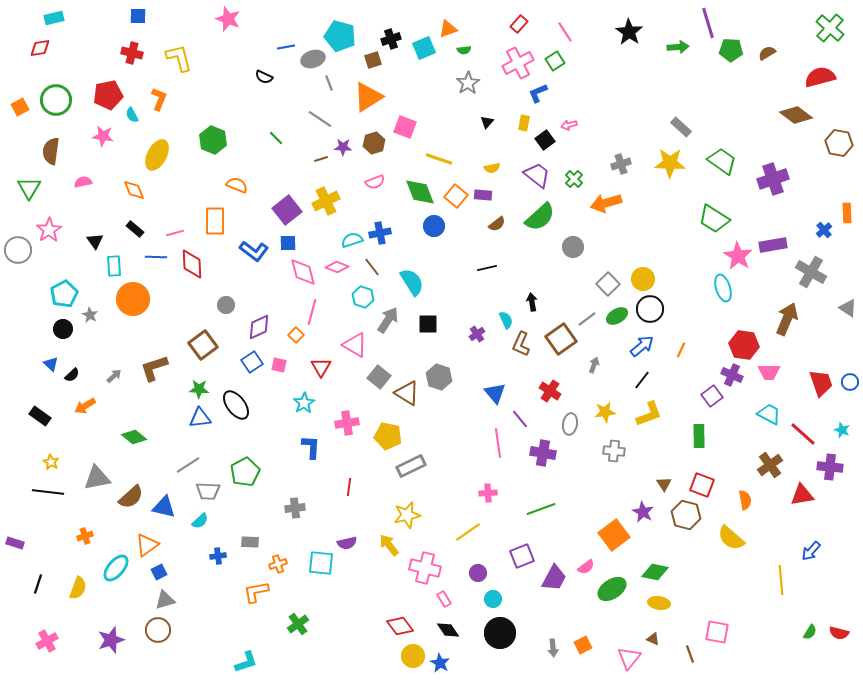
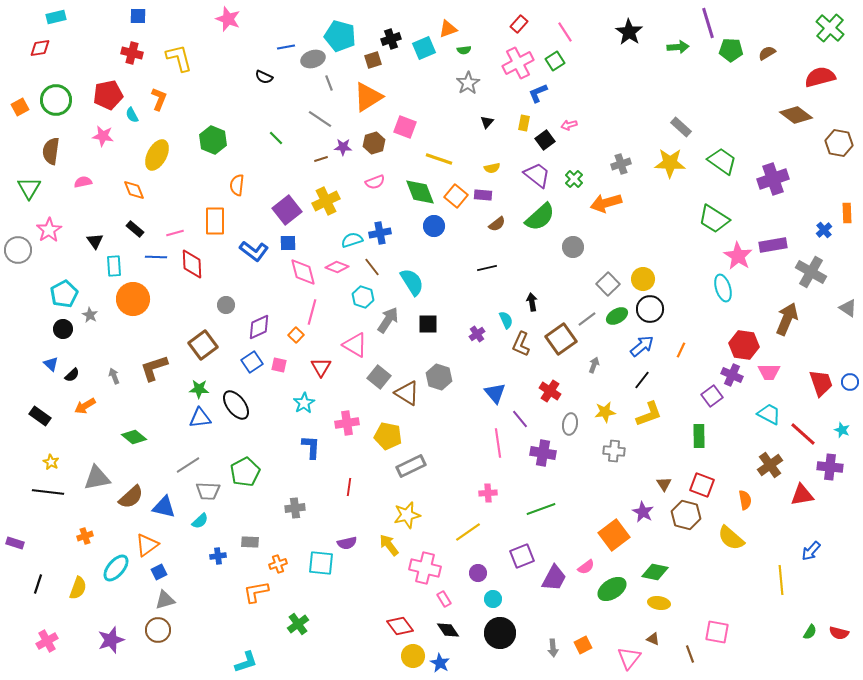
cyan rectangle at (54, 18): moved 2 px right, 1 px up
orange semicircle at (237, 185): rotated 105 degrees counterclockwise
gray arrow at (114, 376): rotated 70 degrees counterclockwise
